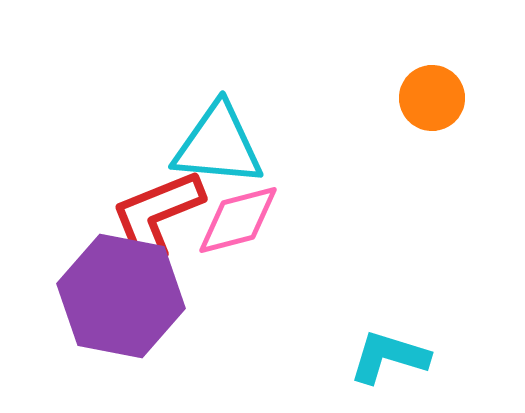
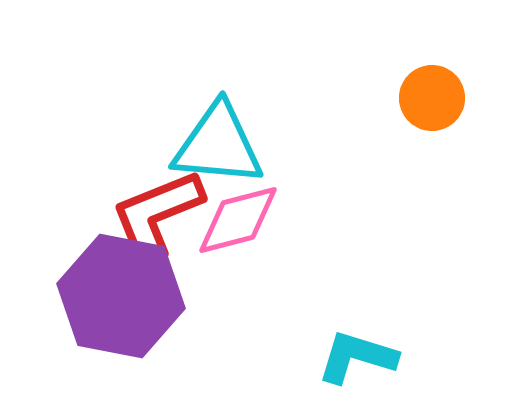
cyan L-shape: moved 32 px left
